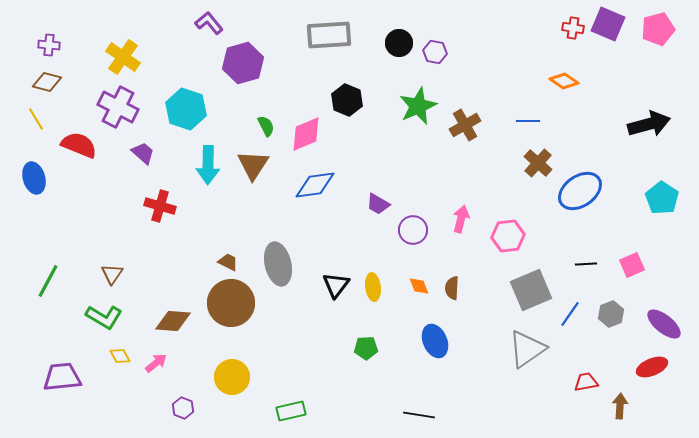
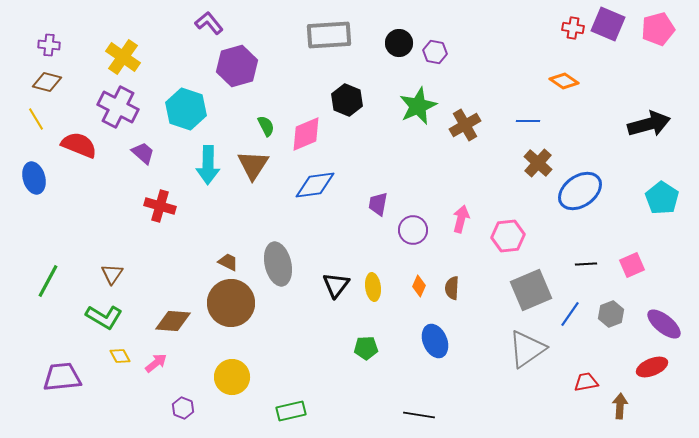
purple hexagon at (243, 63): moved 6 px left, 3 px down
purple trapezoid at (378, 204): rotated 70 degrees clockwise
orange diamond at (419, 286): rotated 45 degrees clockwise
